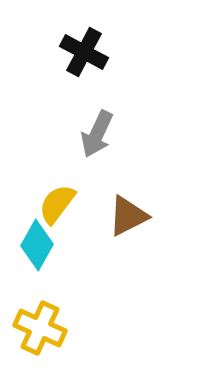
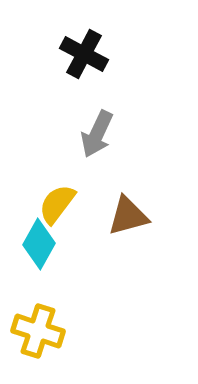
black cross: moved 2 px down
brown triangle: rotated 12 degrees clockwise
cyan diamond: moved 2 px right, 1 px up
yellow cross: moved 2 px left, 3 px down; rotated 6 degrees counterclockwise
